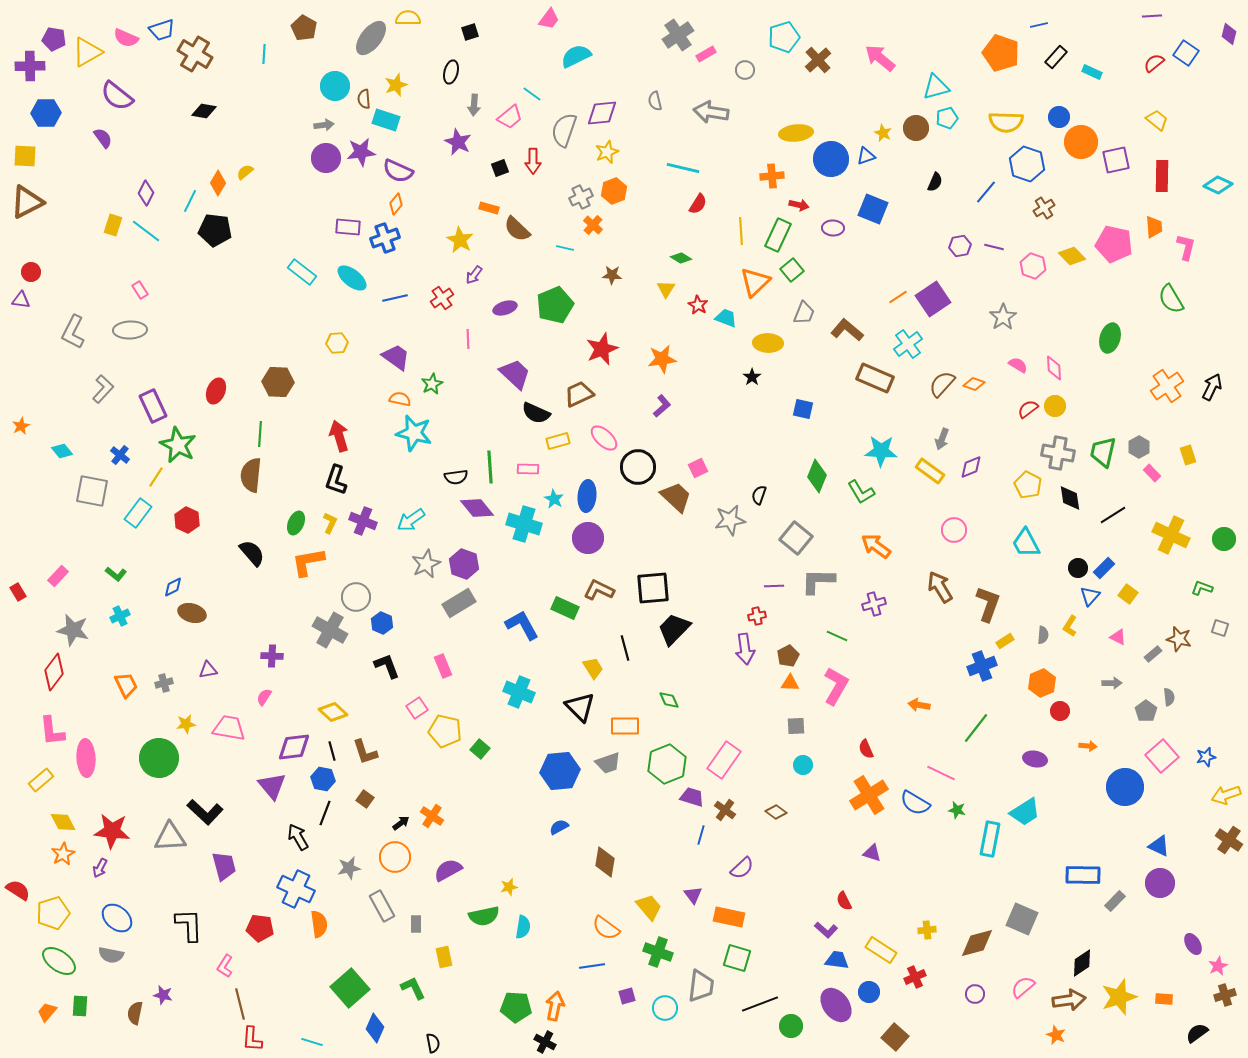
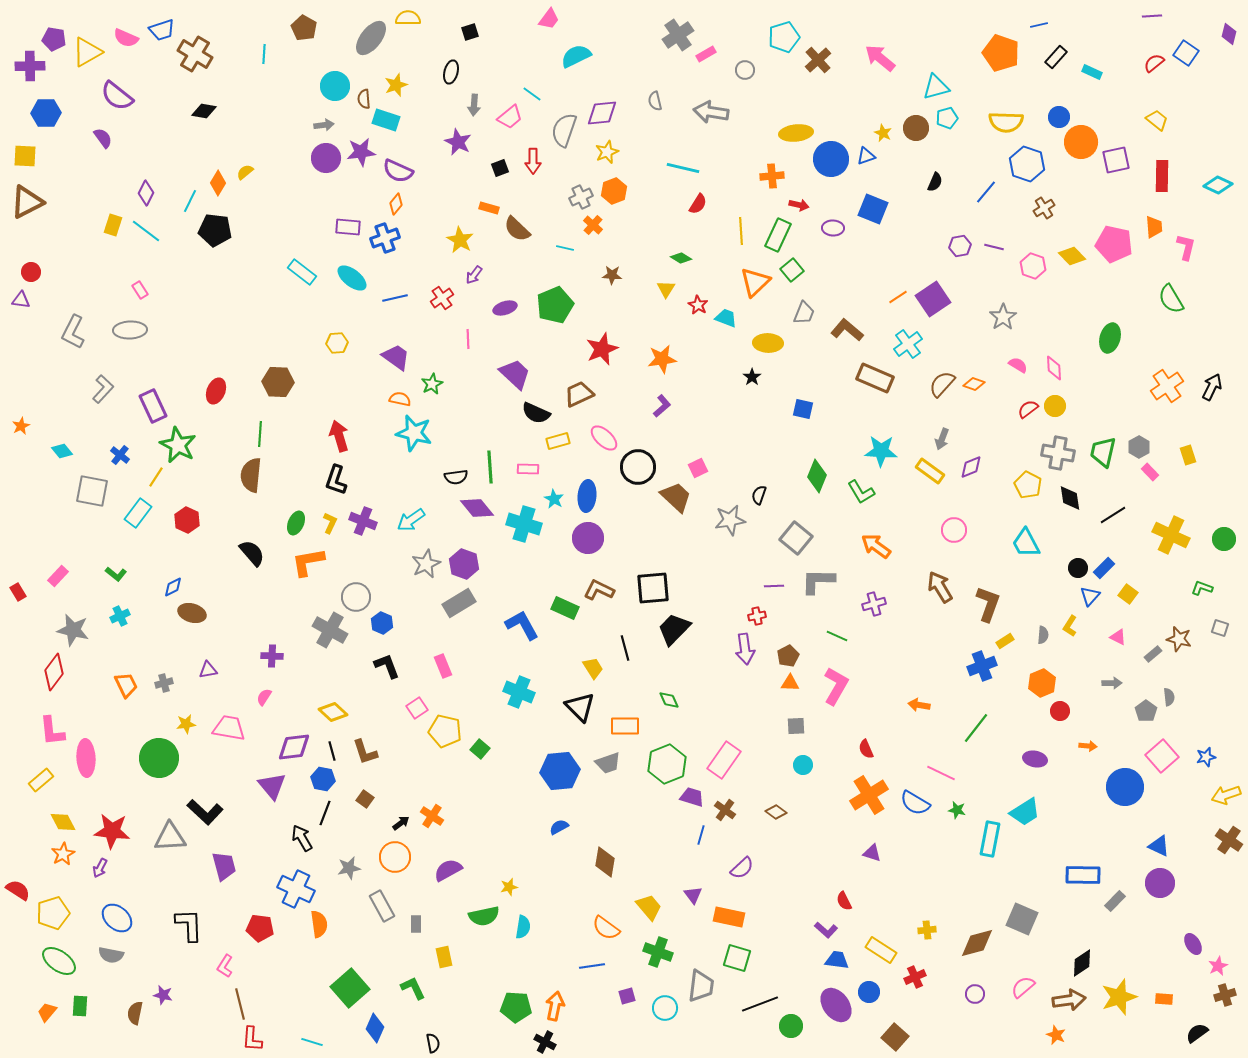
pink rectangle at (1152, 473): moved 2 px left, 1 px up
black arrow at (298, 837): moved 4 px right, 1 px down
